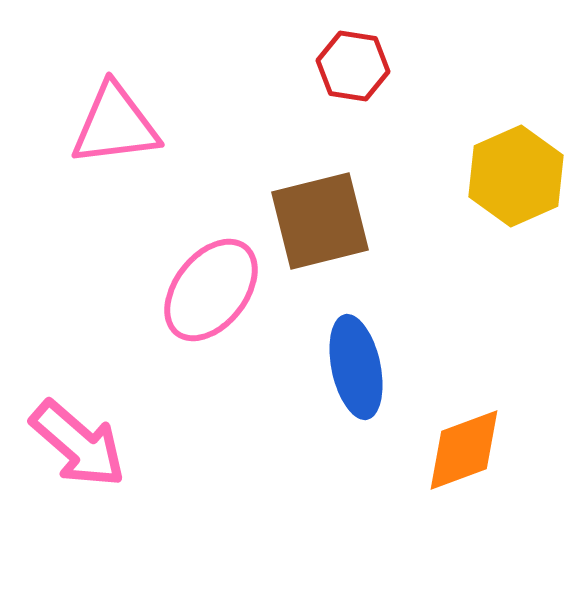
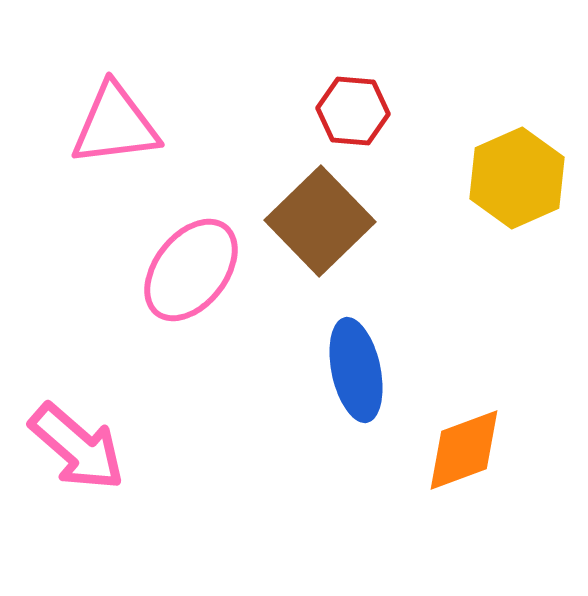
red hexagon: moved 45 px down; rotated 4 degrees counterclockwise
yellow hexagon: moved 1 px right, 2 px down
brown square: rotated 30 degrees counterclockwise
pink ellipse: moved 20 px left, 20 px up
blue ellipse: moved 3 px down
pink arrow: moved 1 px left, 3 px down
